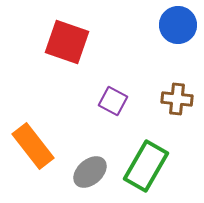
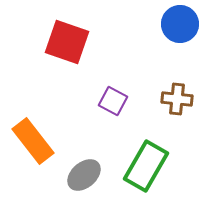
blue circle: moved 2 px right, 1 px up
orange rectangle: moved 5 px up
gray ellipse: moved 6 px left, 3 px down
